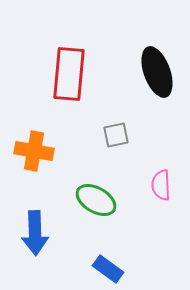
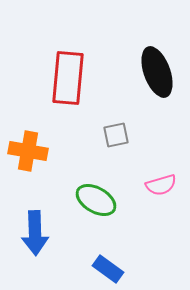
red rectangle: moved 1 px left, 4 px down
orange cross: moved 6 px left
pink semicircle: rotated 104 degrees counterclockwise
